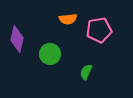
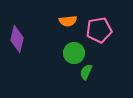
orange semicircle: moved 2 px down
green circle: moved 24 px right, 1 px up
